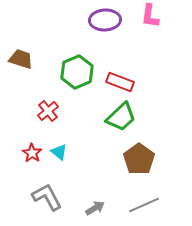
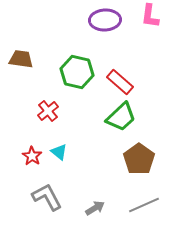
brown trapezoid: rotated 10 degrees counterclockwise
green hexagon: rotated 24 degrees counterclockwise
red rectangle: rotated 20 degrees clockwise
red star: moved 3 px down
